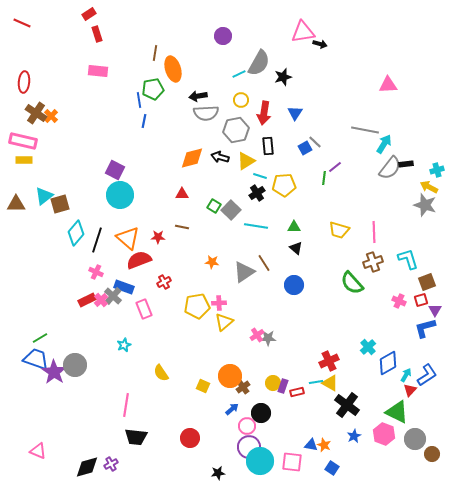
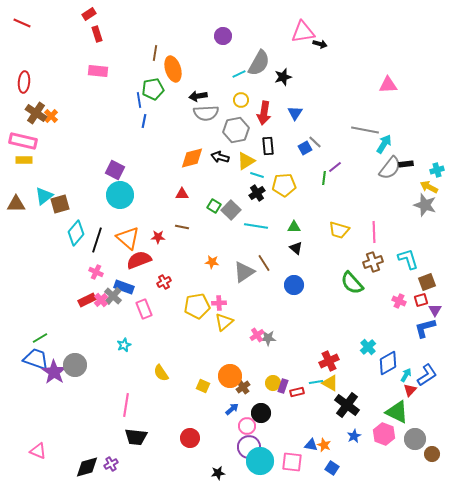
cyan line at (260, 176): moved 3 px left, 1 px up
